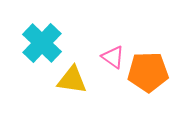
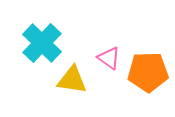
pink triangle: moved 4 px left, 1 px down
